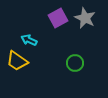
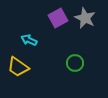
yellow trapezoid: moved 1 px right, 6 px down
